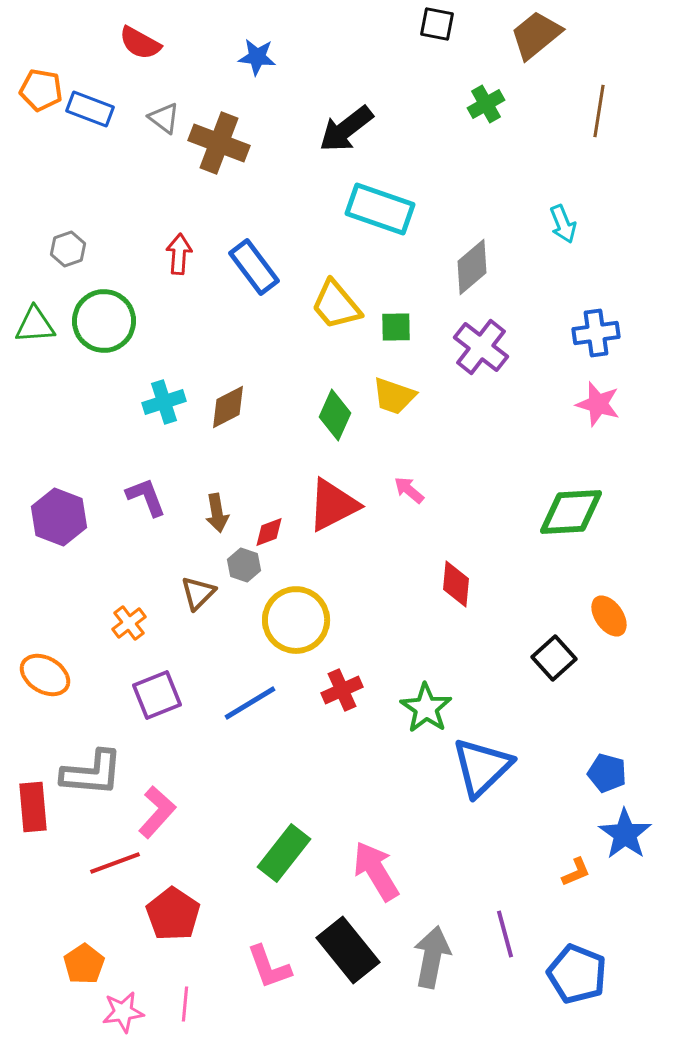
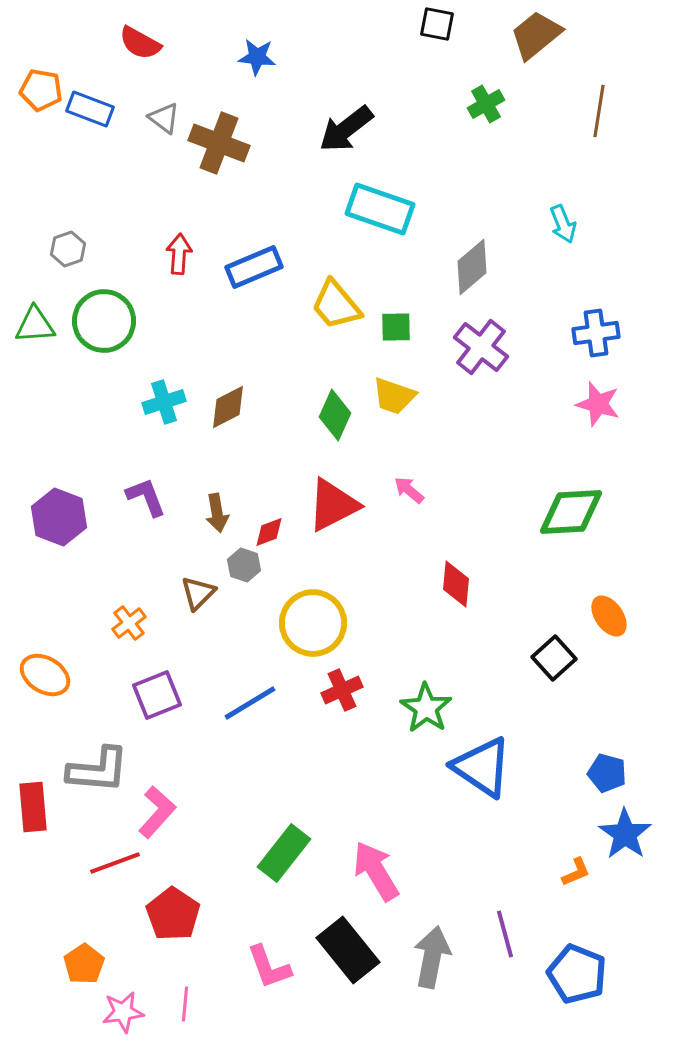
blue rectangle at (254, 267): rotated 76 degrees counterclockwise
yellow circle at (296, 620): moved 17 px right, 3 px down
blue triangle at (482, 767): rotated 42 degrees counterclockwise
gray L-shape at (92, 773): moved 6 px right, 3 px up
